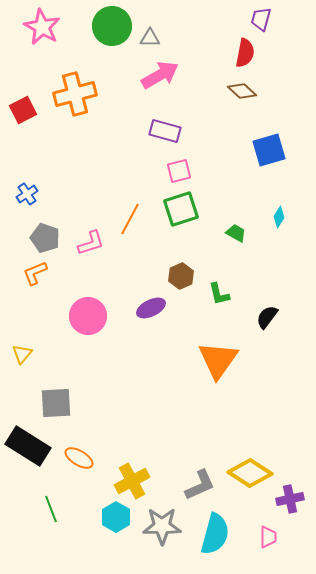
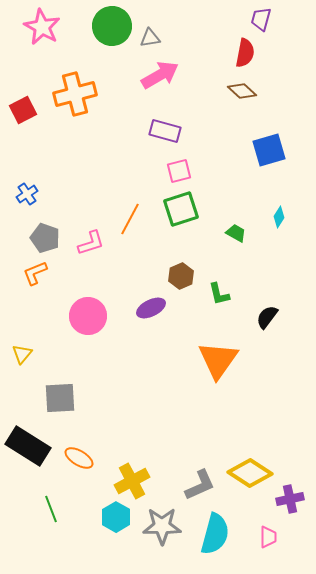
gray triangle: rotated 10 degrees counterclockwise
gray square: moved 4 px right, 5 px up
